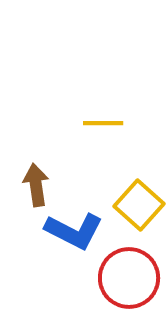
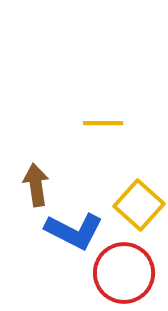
red circle: moved 5 px left, 5 px up
